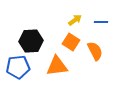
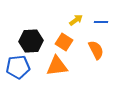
yellow arrow: moved 1 px right
orange square: moved 7 px left
orange semicircle: moved 1 px right, 1 px up
